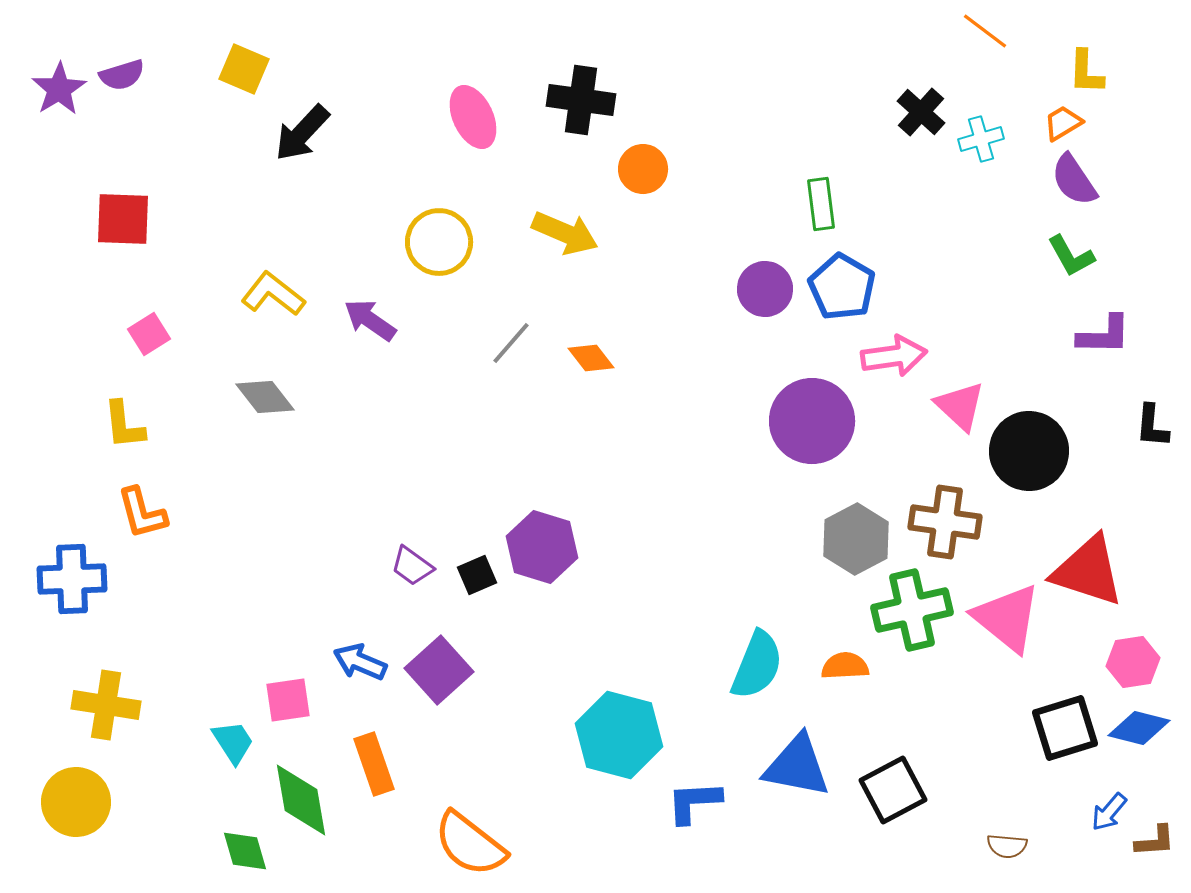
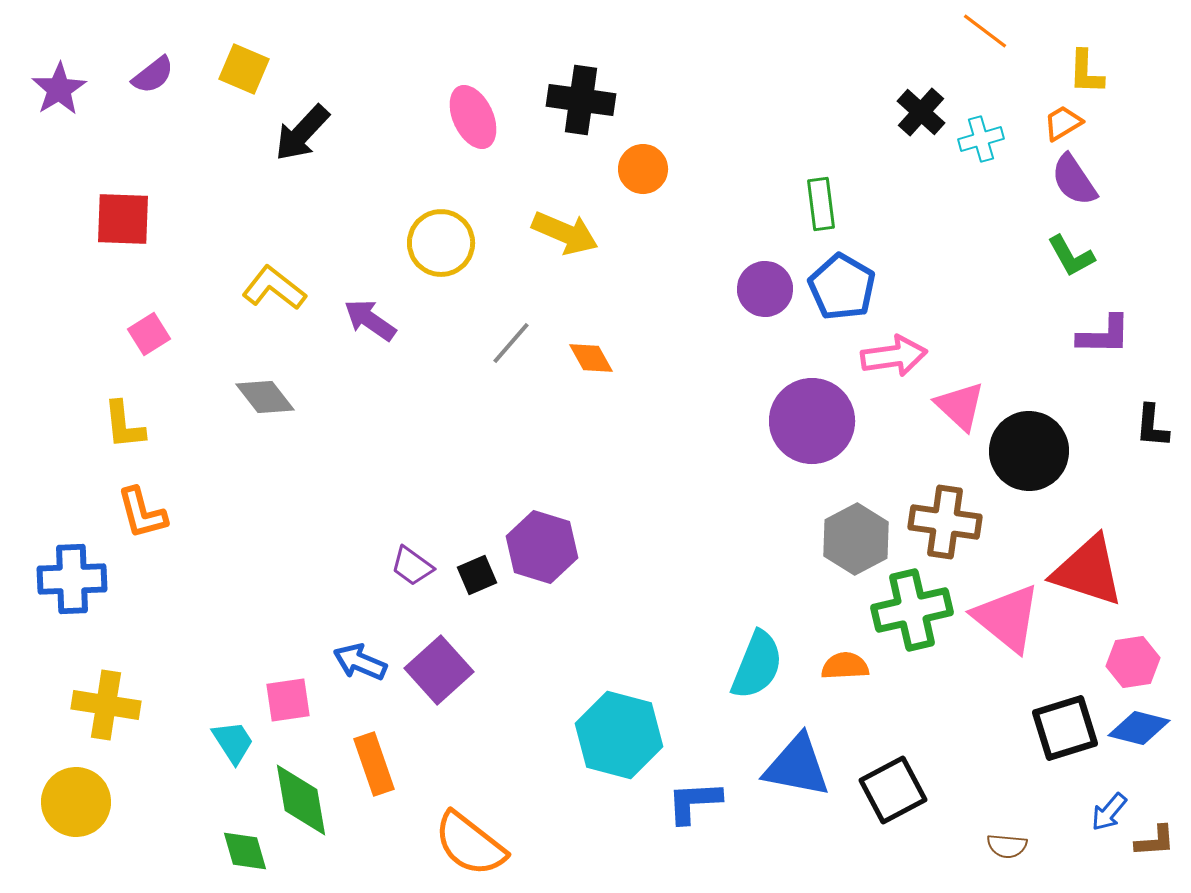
purple semicircle at (122, 75): moved 31 px right; rotated 21 degrees counterclockwise
yellow circle at (439, 242): moved 2 px right, 1 px down
yellow L-shape at (273, 294): moved 1 px right, 6 px up
orange diamond at (591, 358): rotated 9 degrees clockwise
